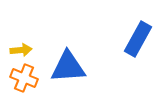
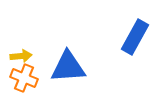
blue rectangle: moved 3 px left, 2 px up
yellow arrow: moved 6 px down
